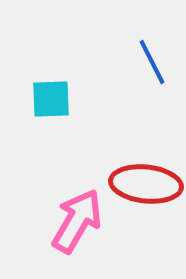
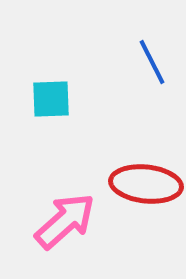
pink arrow: moved 12 px left; rotated 18 degrees clockwise
